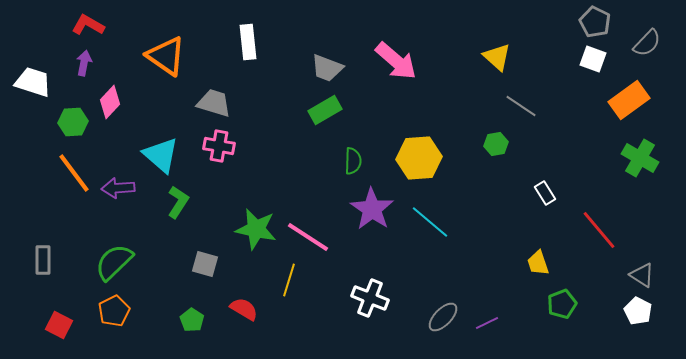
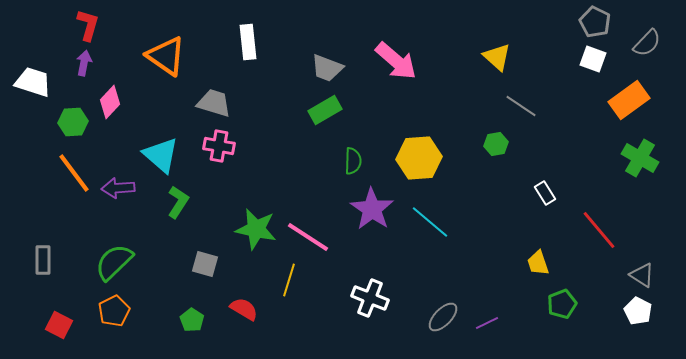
red L-shape at (88, 25): rotated 76 degrees clockwise
